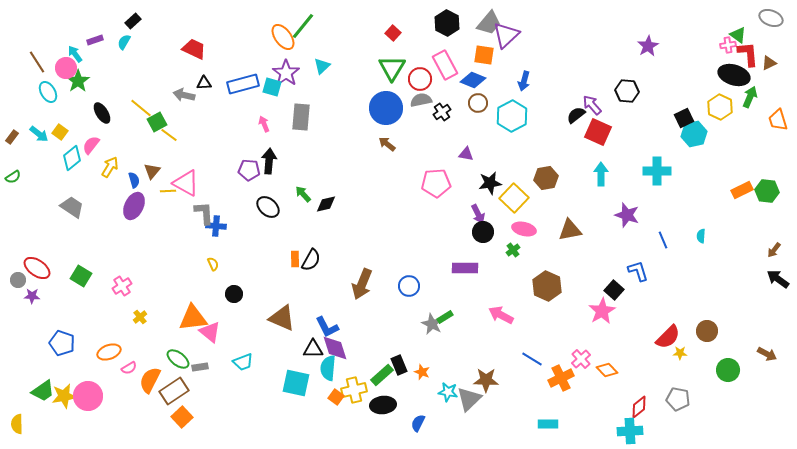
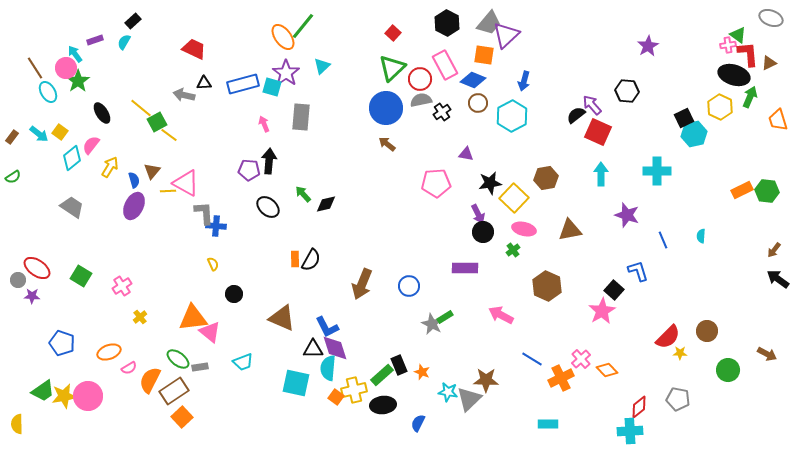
brown line at (37, 62): moved 2 px left, 6 px down
green triangle at (392, 68): rotated 16 degrees clockwise
